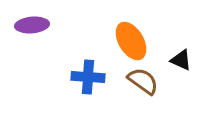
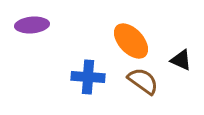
orange ellipse: rotated 12 degrees counterclockwise
